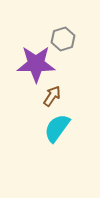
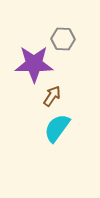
gray hexagon: rotated 20 degrees clockwise
purple star: moved 2 px left
